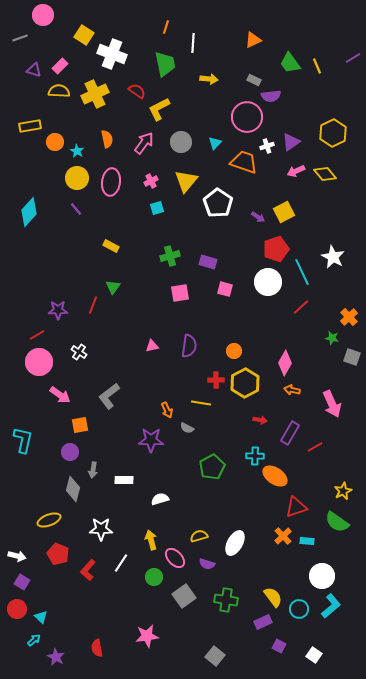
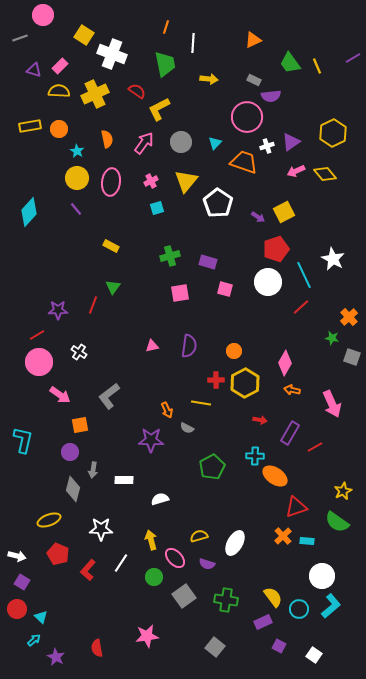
orange circle at (55, 142): moved 4 px right, 13 px up
white star at (333, 257): moved 2 px down
cyan line at (302, 272): moved 2 px right, 3 px down
gray square at (215, 656): moved 9 px up
